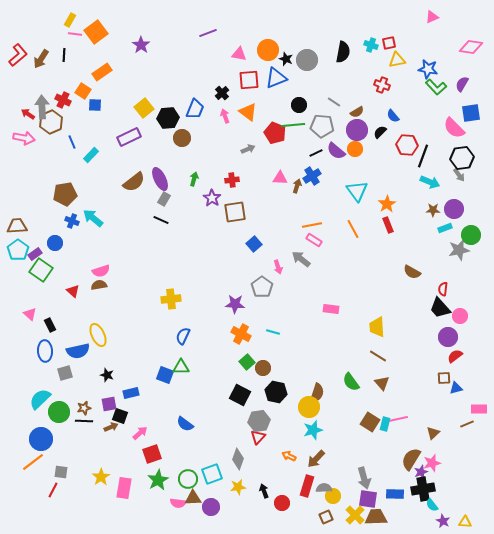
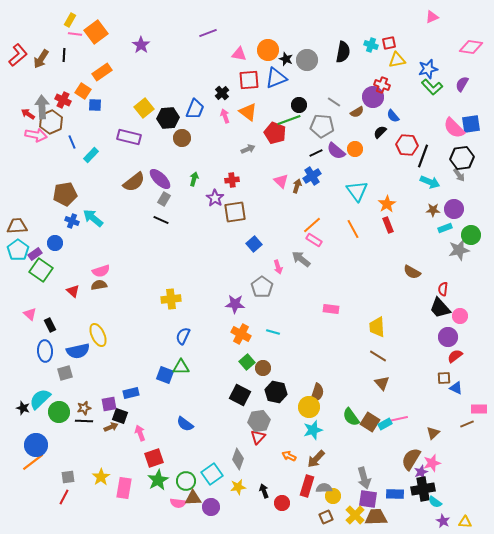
blue star at (428, 69): rotated 24 degrees counterclockwise
green L-shape at (436, 87): moved 4 px left
blue square at (471, 113): moved 11 px down
green line at (293, 125): moved 4 px left, 5 px up; rotated 15 degrees counterclockwise
purple circle at (357, 130): moved 16 px right, 33 px up
purple rectangle at (129, 137): rotated 40 degrees clockwise
pink arrow at (24, 138): moved 12 px right, 3 px up
pink triangle at (280, 178): moved 1 px right, 3 px down; rotated 42 degrees clockwise
purple ellipse at (160, 179): rotated 20 degrees counterclockwise
purple star at (212, 198): moved 3 px right
orange line at (312, 225): rotated 30 degrees counterclockwise
black star at (107, 375): moved 84 px left, 33 px down
green semicircle at (351, 382): moved 35 px down
blue triangle at (456, 388): rotated 40 degrees clockwise
cyan rectangle at (385, 424): rotated 48 degrees clockwise
pink arrow at (140, 433): rotated 70 degrees counterclockwise
blue circle at (41, 439): moved 5 px left, 6 px down
red square at (152, 454): moved 2 px right, 4 px down
gray square at (61, 472): moved 7 px right, 5 px down; rotated 16 degrees counterclockwise
cyan square at (212, 474): rotated 15 degrees counterclockwise
green circle at (188, 479): moved 2 px left, 2 px down
red line at (53, 490): moved 11 px right, 7 px down
cyan semicircle at (432, 505): moved 3 px right, 3 px up; rotated 16 degrees counterclockwise
